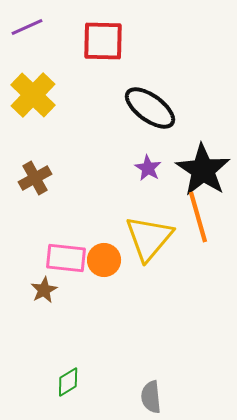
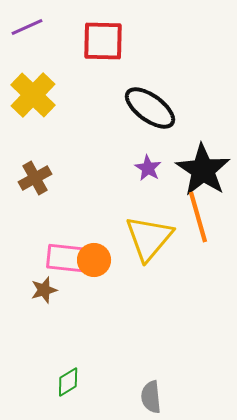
orange circle: moved 10 px left
brown star: rotated 12 degrees clockwise
